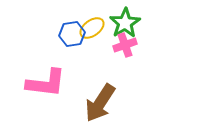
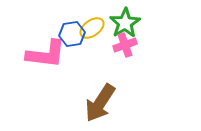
pink L-shape: moved 29 px up
